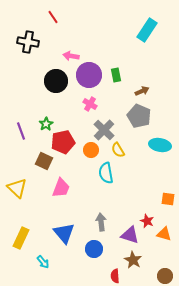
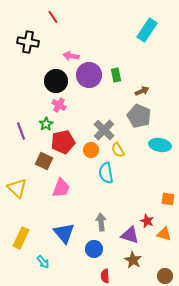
pink cross: moved 31 px left, 1 px down
red semicircle: moved 10 px left
